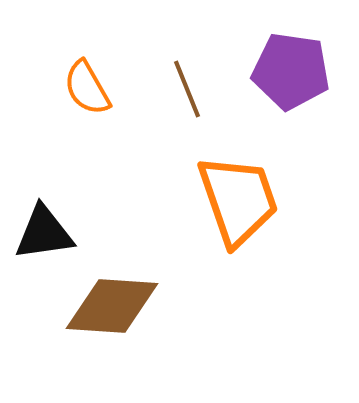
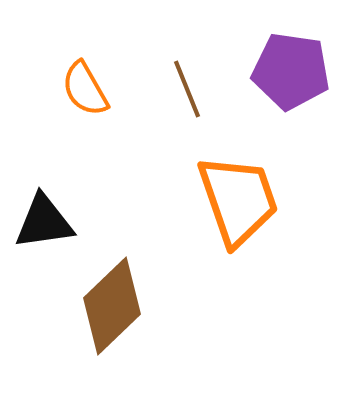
orange semicircle: moved 2 px left, 1 px down
black triangle: moved 11 px up
brown diamond: rotated 48 degrees counterclockwise
